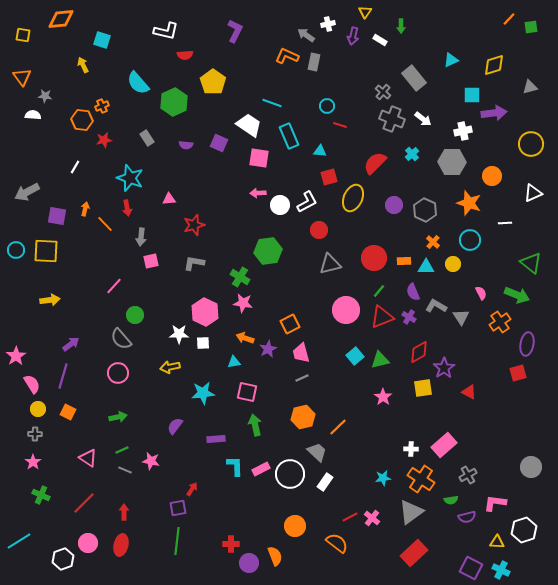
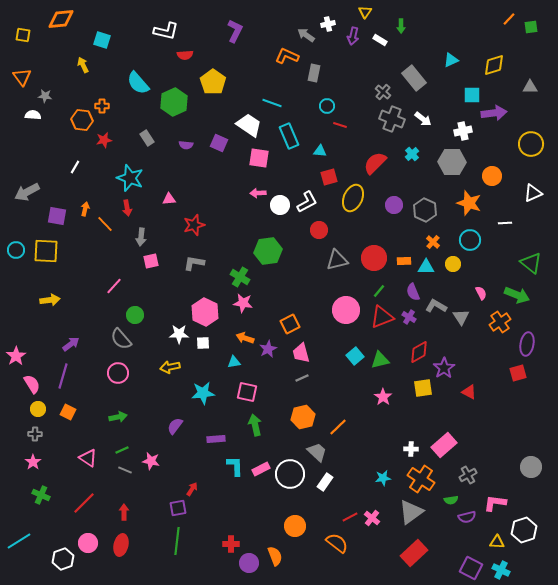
gray rectangle at (314, 62): moved 11 px down
gray triangle at (530, 87): rotated 14 degrees clockwise
orange cross at (102, 106): rotated 24 degrees clockwise
gray triangle at (330, 264): moved 7 px right, 4 px up
